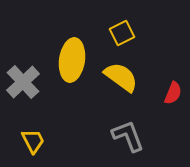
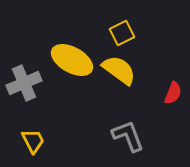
yellow ellipse: rotated 69 degrees counterclockwise
yellow semicircle: moved 2 px left, 7 px up
gray cross: moved 1 px right, 1 px down; rotated 20 degrees clockwise
